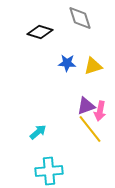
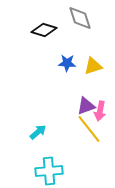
black diamond: moved 4 px right, 2 px up
yellow line: moved 1 px left
